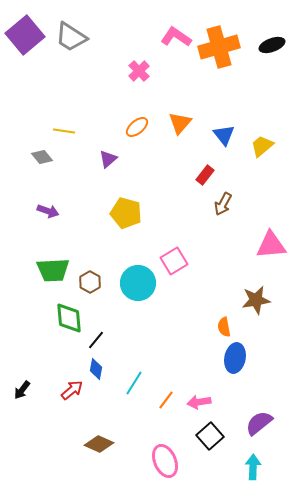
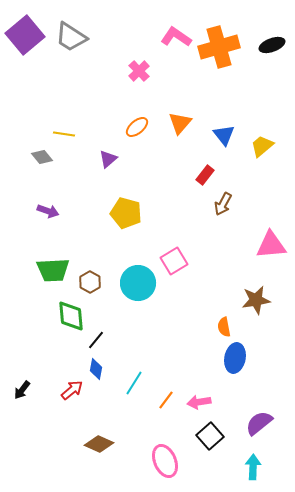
yellow line: moved 3 px down
green diamond: moved 2 px right, 2 px up
